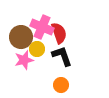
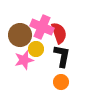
brown circle: moved 1 px left, 2 px up
yellow circle: moved 1 px left
black L-shape: rotated 30 degrees clockwise
orange circle: moved 3 px up
